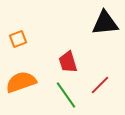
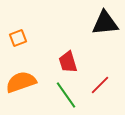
orange square: moved 1 px up
